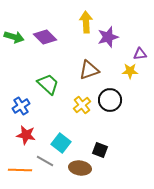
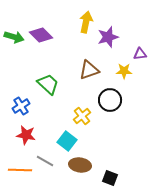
yellow arrow: rotated 15 degrees clockwise
purple diamond: moved 4 px left, 2 px up
yellow star: moved 6 px left
yellow cross: moved 11 px down
cyan square: moved 6 px right, 2 px up
black square: moved 10 px right, 28 px down
brown ellipse: moved 3 px up
